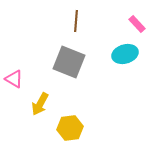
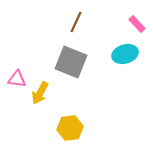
brown line: moved 1 px down; rotated 20 degrees clockwise
gray square: moved 2 px right
pink triangle: moved 3 px right; rotated 24 degrees counterclockwise
yellow arrow: moved 11 px up
